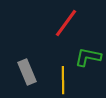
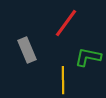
gray rectangle: moved 22 px up
